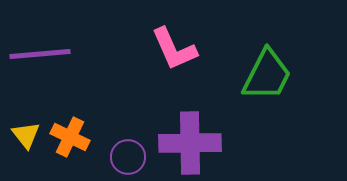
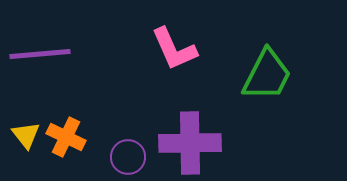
orange cross: moved 4 px left
